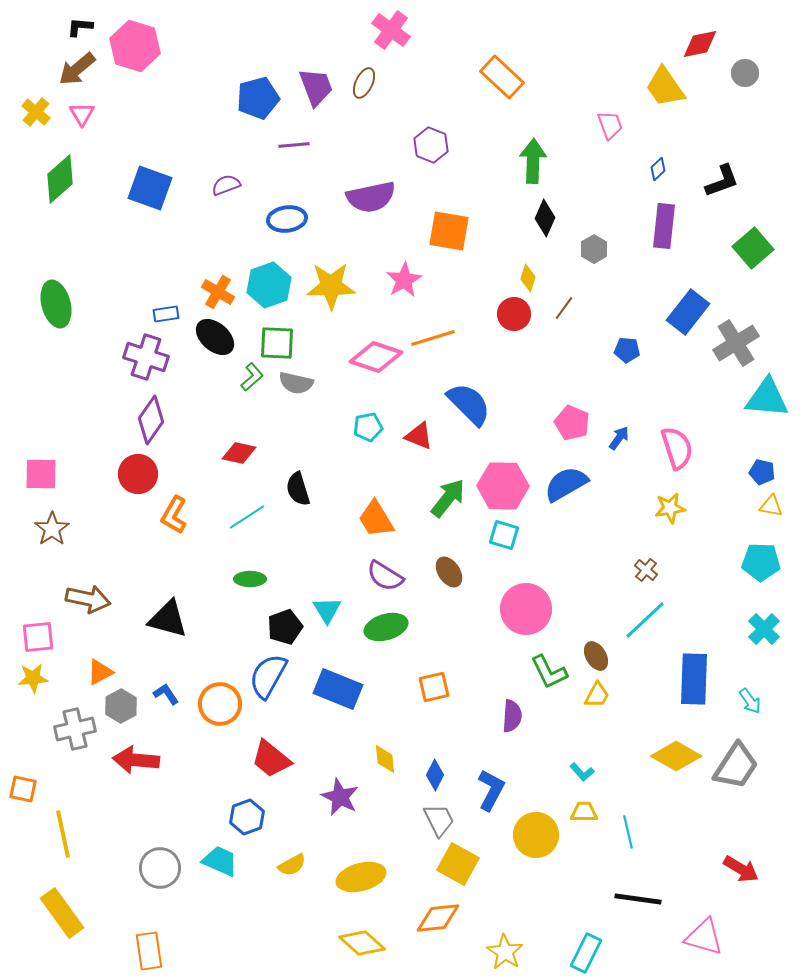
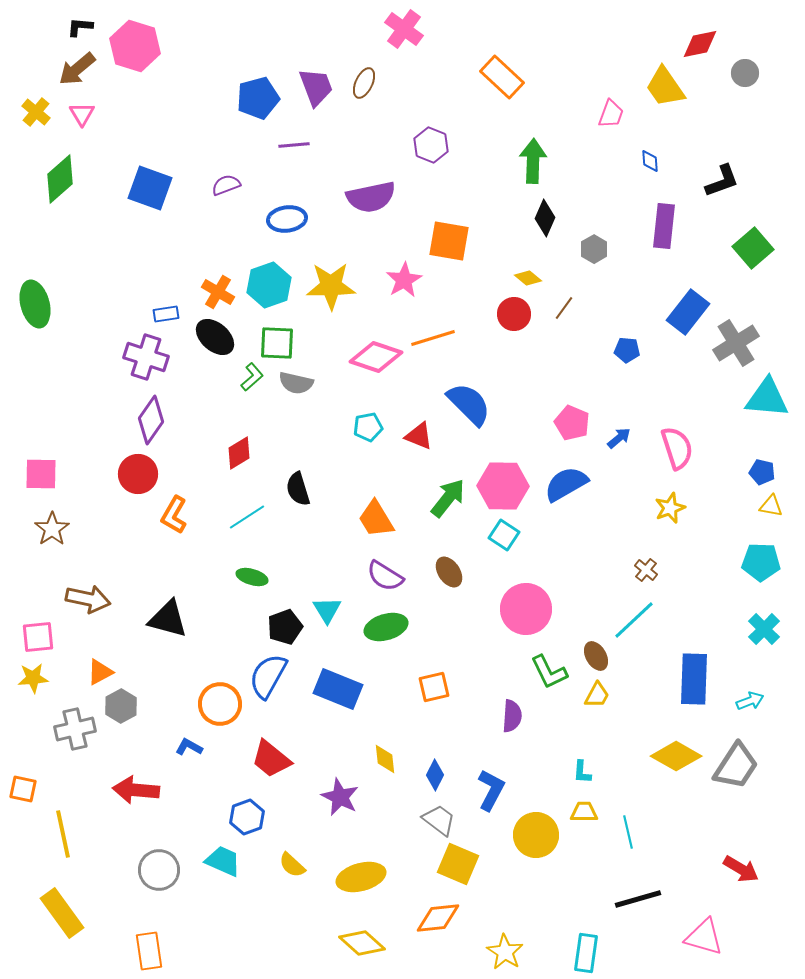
pink cross at (391, 30): moved 13 px right, 1 px up
pink trapezoid at (610, 125): moved 1 px right, 11 px up; rotated 40 degrees clockwise
blue diamond at (658, 169): moved 8 px left, 8 px up; rotated 50 degrees counterclockwise
orange square at (449, 231): moved 10 px down
yellow diamond at (528, 278): rotated 68 degrees counterclockwise
green ellipse at (56, 304): moved 21 px left
blue arrow at (619, 438): rotated 15 degrees clockwise
red diamond at (239, 453): rotated 44 degrees counterclockwise
yellow star at (670, 508): rotated 12 degrees counterclockwise
cyan square at (504, 535): rotated 16 degrees clockwise
green ellipse at (250, 579): moved 2 px right, 2 px up; rotated 16 degrees clockwise
cyan line at (645, 620): moved 11 px left
blue L-shape at (166, 694): moved 23 px right, 53 px down; rotated 28 degrees counterclockwise
cyan arrow at (750, 701): rotated 76 degrees counterclockwise
red arrow at (136, 760): moved 30 px down
cyan L-shape at (582, 772): rotated 45 degrees clockwise
gray trapezoid at (439, 820): rotated 27 degrees counterclockwise
cyan trapezoid at (220, 861): moved 3 px right
yellow square at (458, 864): rotated 6 degrees counterclockwise
yellow semicircle at (292, 865): rotated 72 degrees clockwise
gray circle at (160, 868): moved 1 px left, 2 px down
black line at (638, 899): rotated 24 degrees counterclockwise
cyan rectangle at (586, 953): rotated 18 degrees counterclockwise
